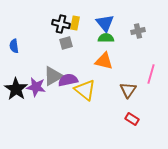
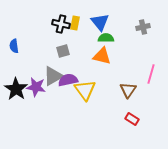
blue triangle: moved 5 px left, 1 px up
gray cross: moved 5 px right, 4 px up
gray square: moved 3 px left, 8 px down
orange triangle: moved 2 px left, 5 px up
yellow triangle: rotated 15 degrees clockwise
